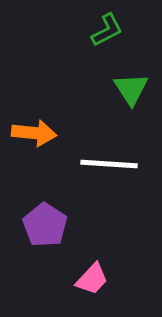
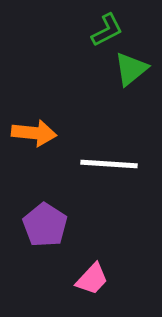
green triangle: moved 20 px up; rotated 24 degrees clockwise
